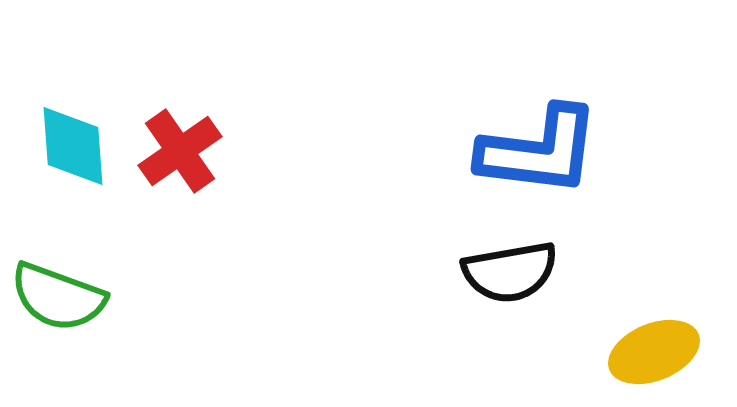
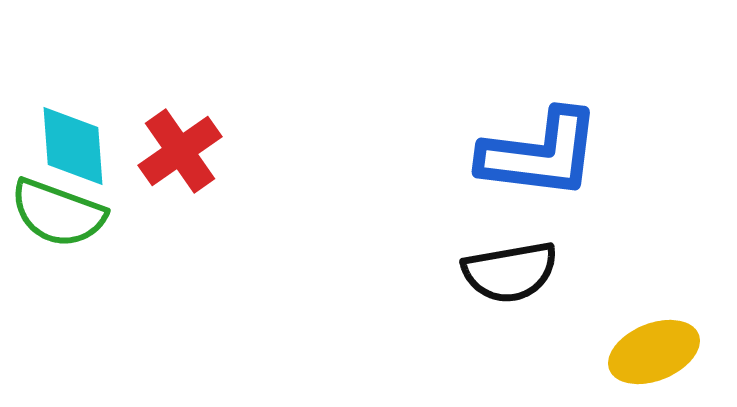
blue L-shape: moved 1 px right, 3 px down
green semicircle: moved 84 px up
